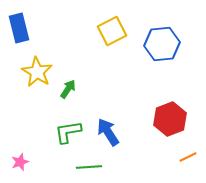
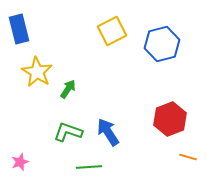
blue rectangle: moved 1 px down
blue hexagon: rotated 8 degrees counterclockwise
green L-shape: rotated 28 degrees clockwise
orange line: rotated 42 degrees clockwise
